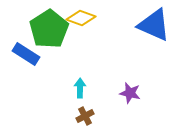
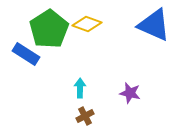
yellow diamond: moved 6 px right, 6 px down
